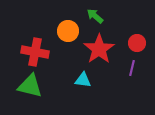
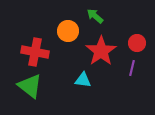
red star: moved 2 px right, 2 px down
green triangle: rotated 24 degrees clockwise
